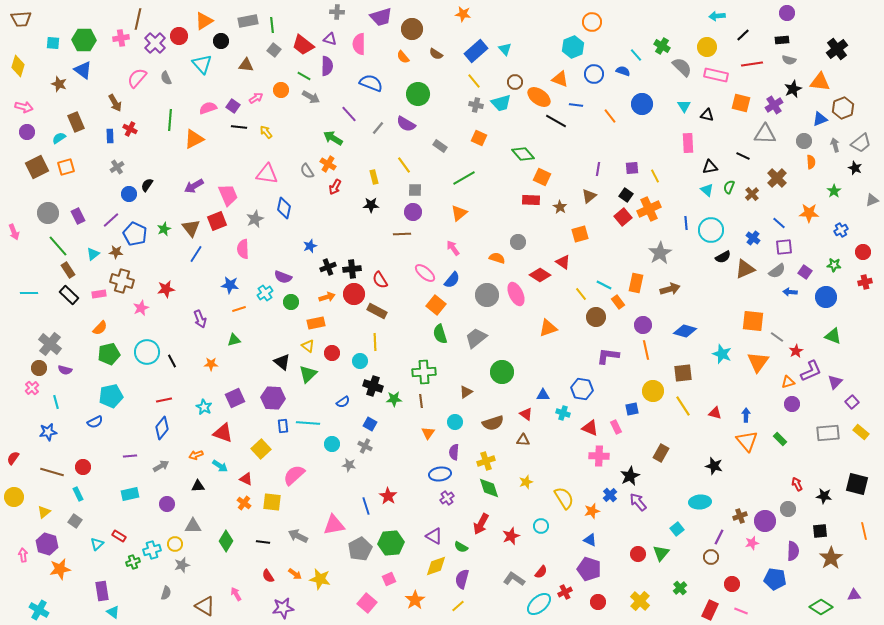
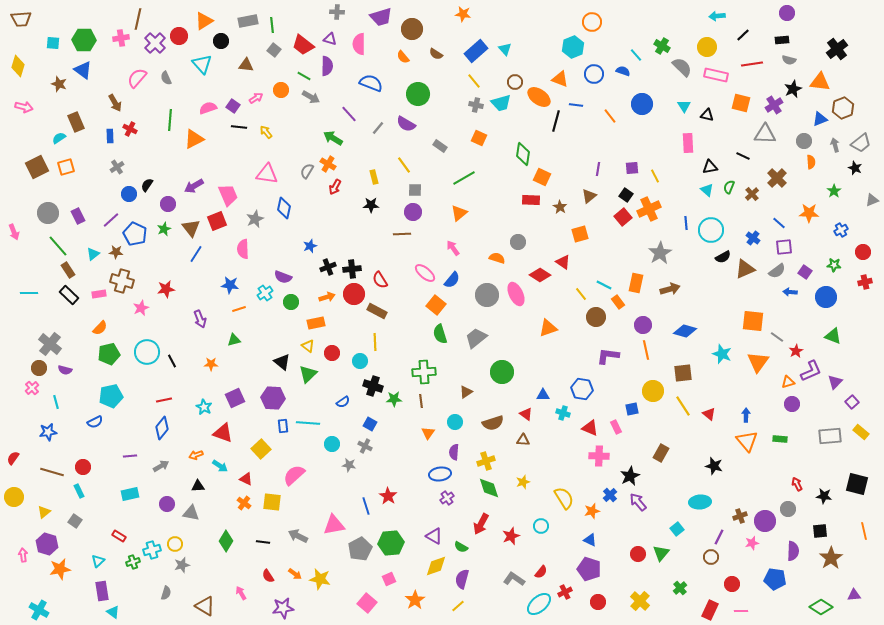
black line at (556, 121): rotated 75 degrees clockwise
purple circle at (27, 132): moved 141 px right, 72 px down
green diamond at (523, 154): rotated 50 degrees clockwise
gray semicircle at (307, 171): rotated 63 degrees clockwise
red triangle at (715, 413): moved 6 px left, 1 px down; rotated 24 degrees clockwise
gray rectangle at (828, 433): moved 2 px right, 3 px down
green rectangle at (780, 439): rotated 40 degrees counterclockwise
yellow star at (526, 482): moved 3 px left
cyan rectangle at (78, 494): moved 1 px right, 3 px up
gray triangle at (193, 526): moved 2 px left, 13 px up; rotated 12 degrees clockwise
cyan triangle at (97, 544): moved 1 px right, 17 px down
pink arrow at (236, 594): moved 5 px right, 1 px up
pink line at (741, 611): rotated 24 degrees counterclockwise
